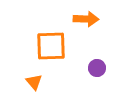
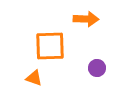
orange square: moved 1 px left
orange triangle: moved 4 px up; rotated 30 degrees counterclockwise
